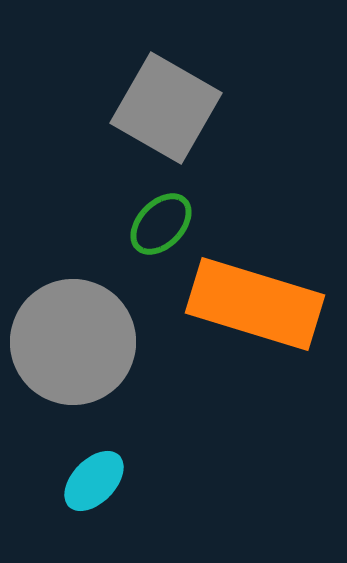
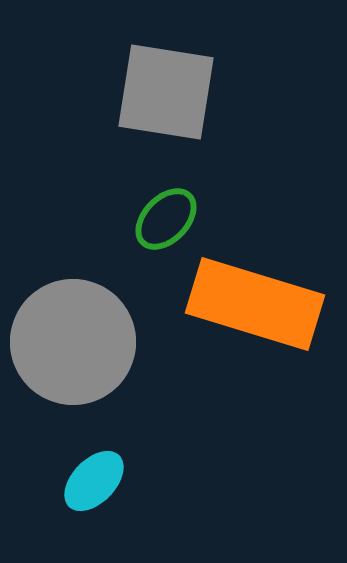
gray square: moved 16 px up; rotated 21 degrees counterclockwise
green ellipse: moved 5 px right, 5 px up
